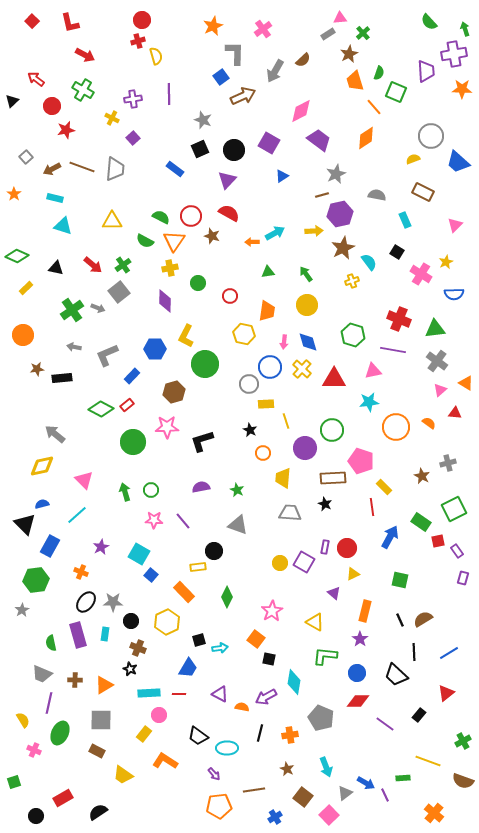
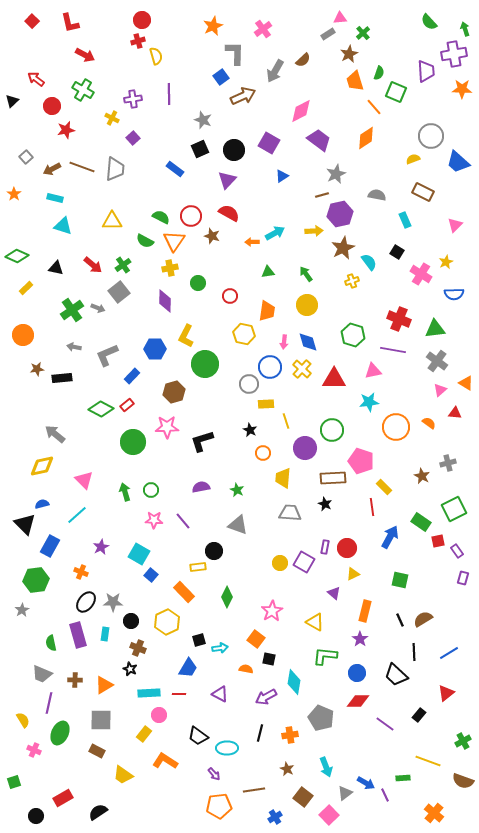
orange semicircle at (242, 707): moved 4 px right, 38 px up
